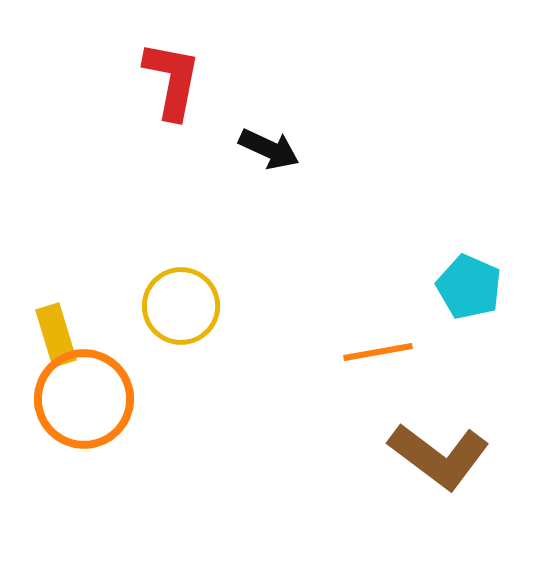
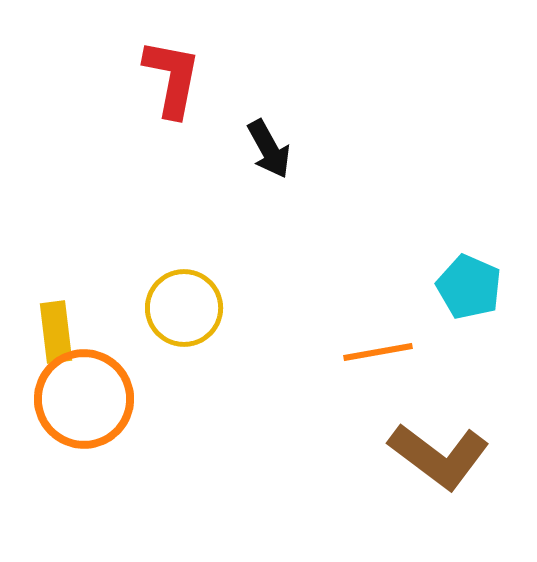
red L-shape: moved 2 px up
black arrow: rotated 36 degrees clockwise
yellow circle: moved 3 px right, 2 px down
yellow rectangle: moved 3 px up; rotated 10 degrees clockwise
